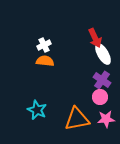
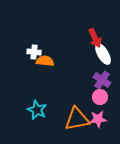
white cross: moved 10 px left, 7 px down; rotated 32 degrees clockwise
pink star: moved 8 px left
